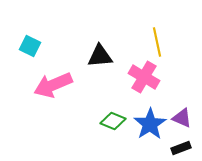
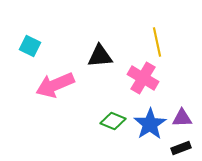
pink cross: moved 1 px left, 1 px down
pink arrow: moved 2 px right
purple triangle: rotated 25 degrees counterclockwise
